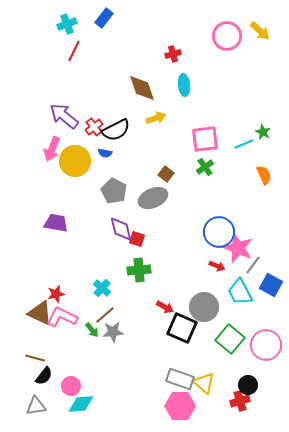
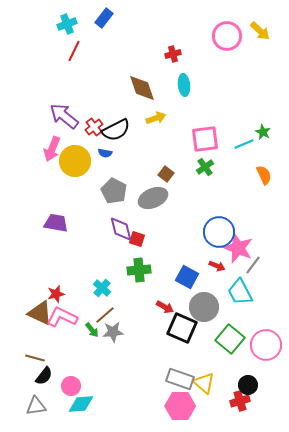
blue square at (271, 285): moved 84 px left, 8 px up
